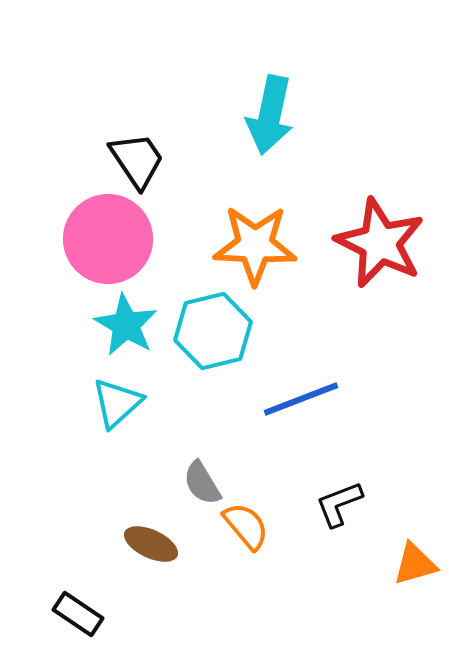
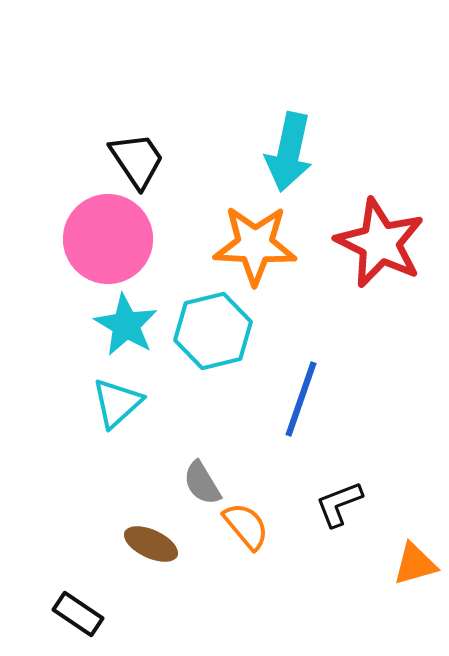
cyan arrow: moved 19 px right, 37 px down
blue line: rotated 50 degrees counterclockwise
